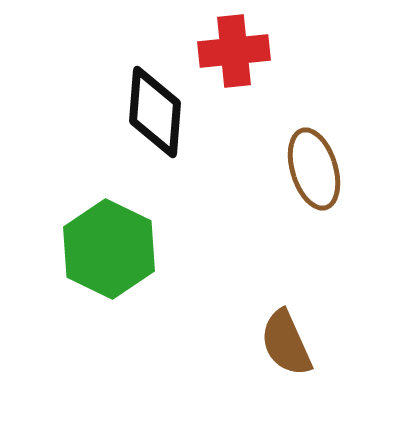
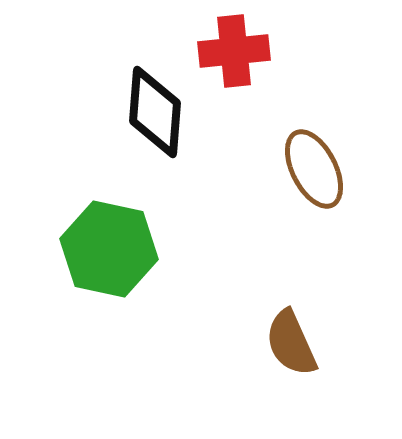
brown ellipse: rotated 10 degrees counterclockwise
green hexagon: rotated 14 degrees counterclockwise
brown semicircle: moved 5 px right
